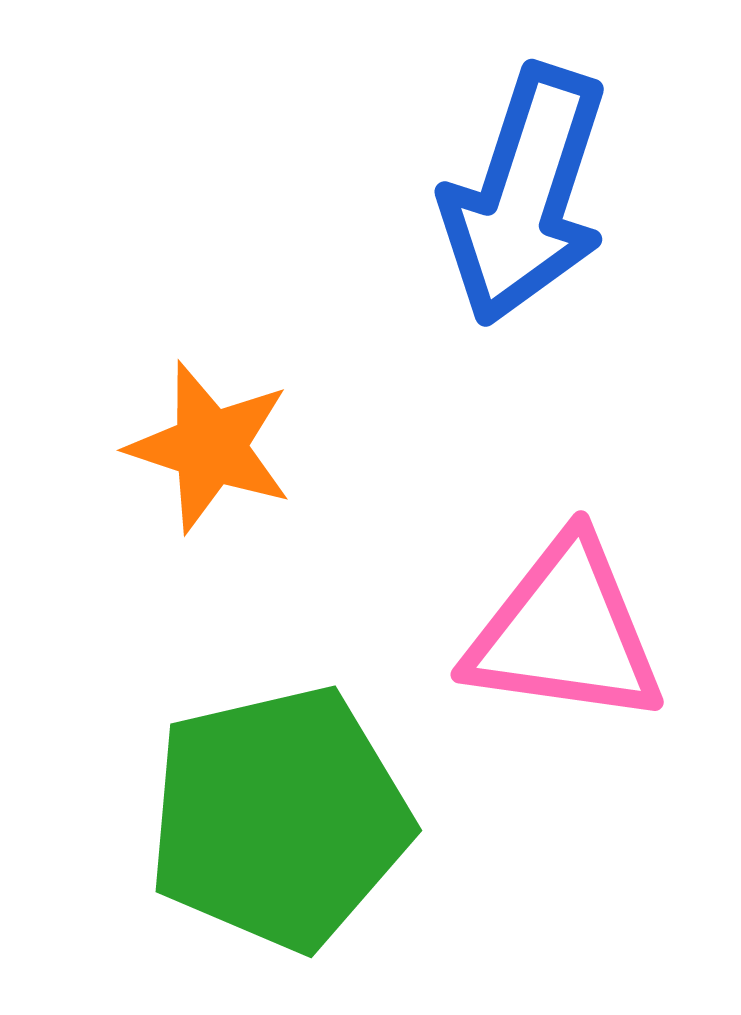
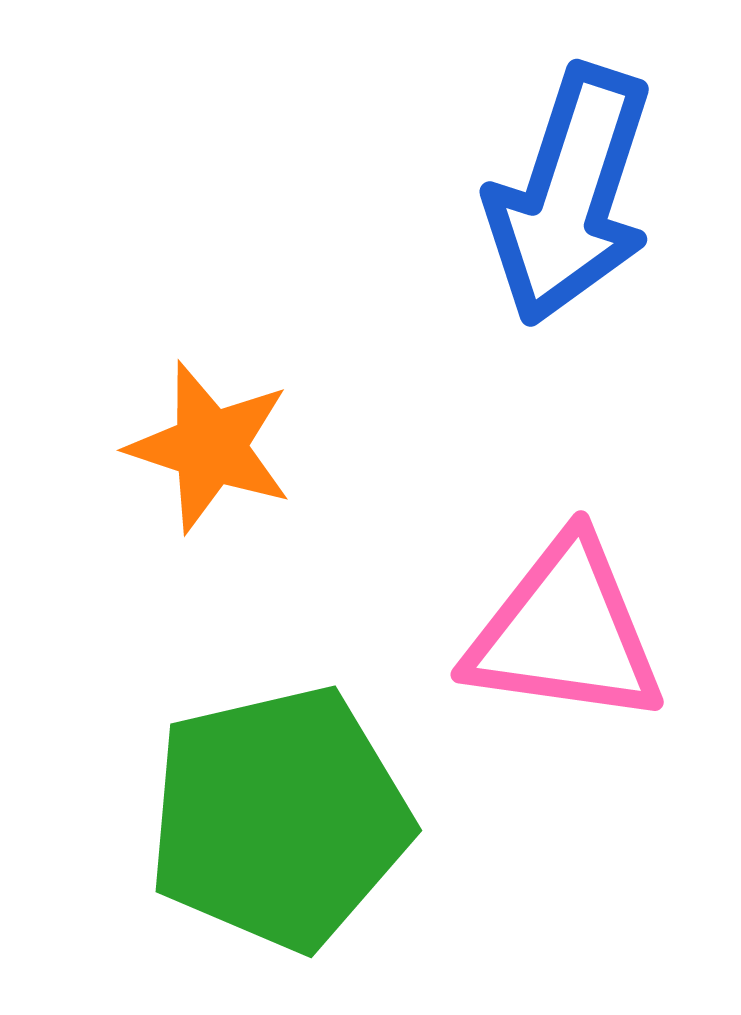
blue arrow: moved 45 px right
